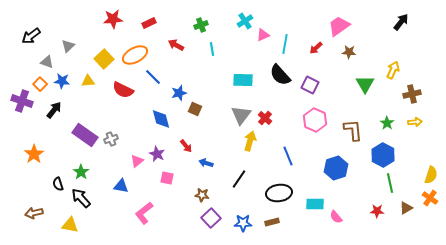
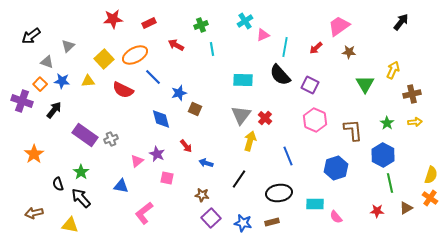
cyan line at (285, 44): moved 3 px down
blue star at (243, 223): rotated 12 degrees clockwise
